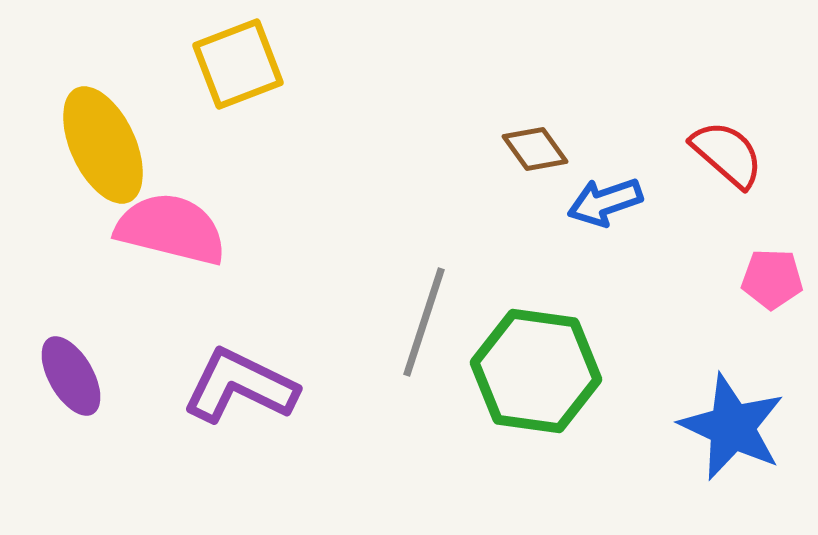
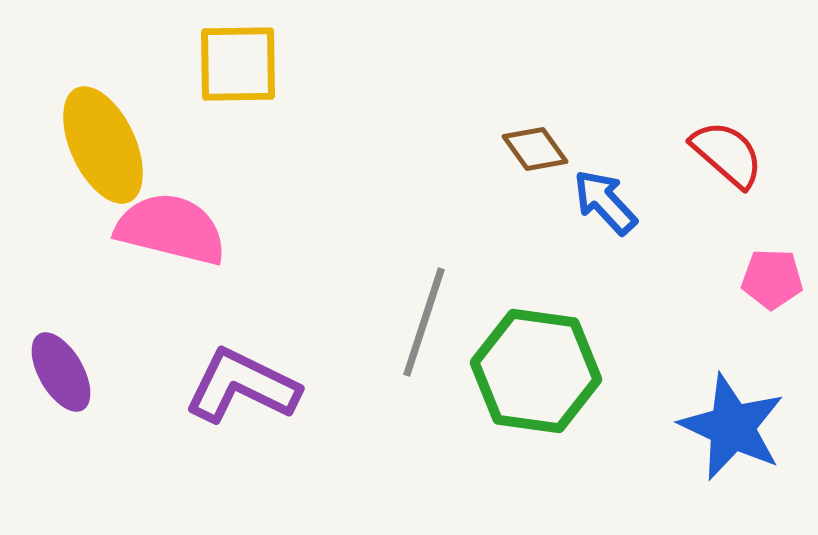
yellow square: rotated 20 degrees clockwise
blue arrow: rotated 66 degrees clockwise
purple ellipse: moved 10 px left, 4 px up
purple L-shape: moved 2 px right
